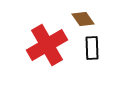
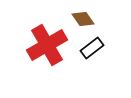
black rectangle: rotated 55 degrees clockwise
